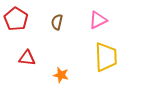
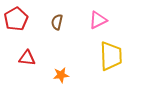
red pentagon: rotated 10 degrees clockwise
yellow trapezoid: moved 5 px right, 1 px up
orange star: rotated 21 degrees counterclockwise
